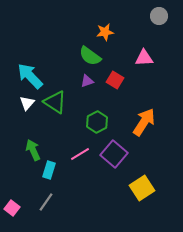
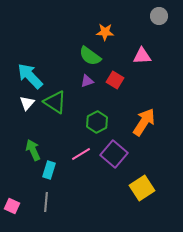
orange star: rotated 12 degrees clockwise
pink triangle: moved 2 px left, 2 px up
pink line: moved 1 px right
gray line: rotated 30 degrees counterclockwise
pink square: moved 2 px up; rotated 14 degrees counterclockwise
